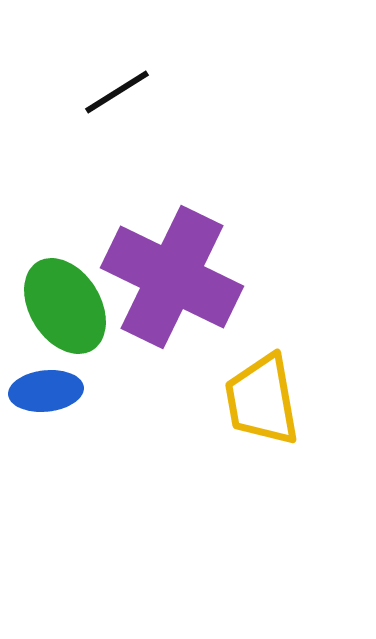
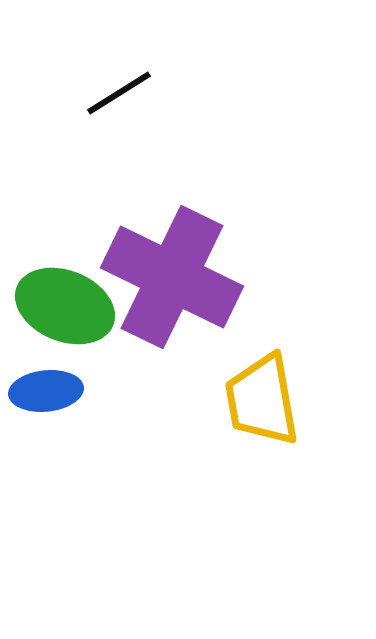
black line: moved 2 px right, 1 px down
green ellipse: rotated 36 degrees counterclockwise
